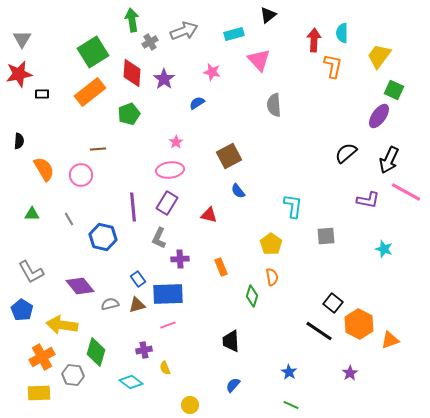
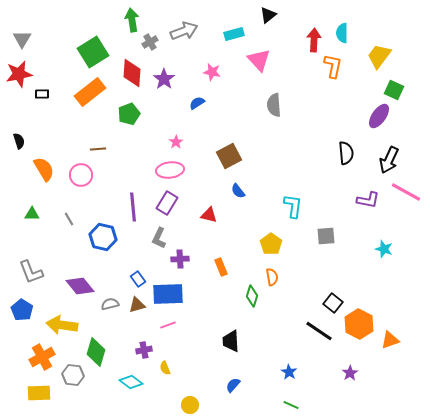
black semicircle at (19, 141): rotated 21 degrees counterclockwise
black semicircle at (346, 153): rotated 125 degrees clockwise
gray L-shape at (31, 272): rotated 8 degrees clockwise
